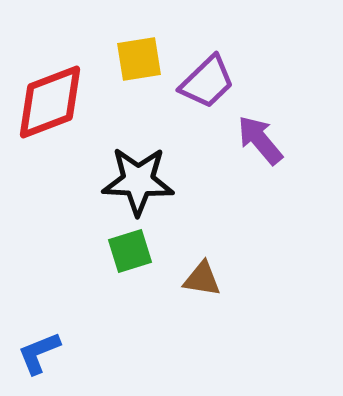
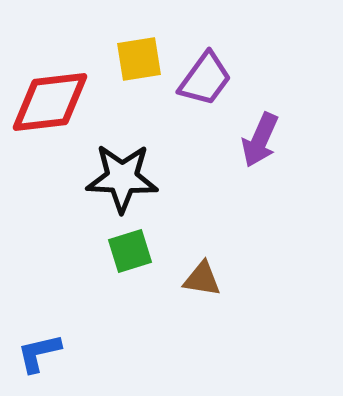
purple trapezoid: moved 2 px left, 3 px up; rotated 10 degrees counterclockwise
red diamond: rotated 14 degrees clockwise
purple arrow: rotated 116 degrees counterclockwise
black star: moved 16 px left, 3 px up
blue L-shape: rotated 9 degrees clockwise
